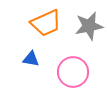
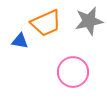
gray star: moved 5 px up
blue triangle: moved 11 px left, 18 px up
